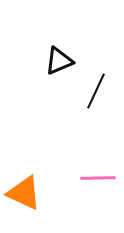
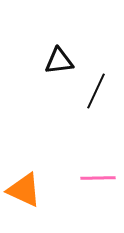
black triangle: rotated 16 degrees clockwise
orange triangle: moved 3 px up
